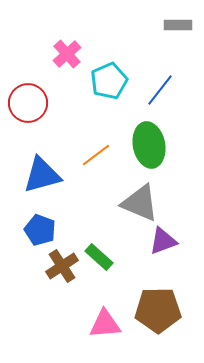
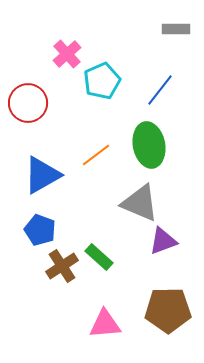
gray rectangle: moved 2 px left, 4 px down
cyan pentagon: moved 7 px left
blue triangle: rotated 15 degrees counterclockwise
brown pentagon: moved 10 px right
